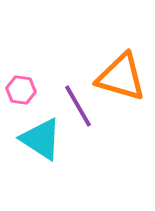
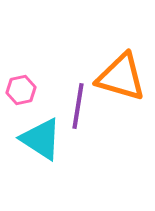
pink hexagon: rotated 20 degrees counterclockwise
purple line: rotated 39 degrees clockwise
